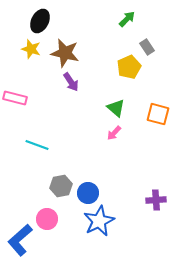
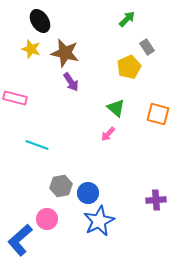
black ellipse: rotated 60 degrees counterclockwise
pink arrow: moved 6 px left, 1 px down
